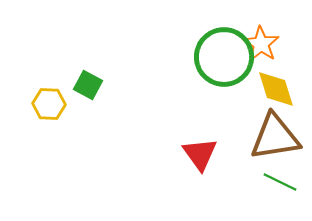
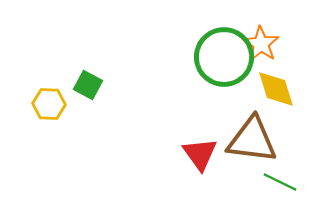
brown triangle: moved 23 px left, 3 px down; rotated 16 degrees clockwise
